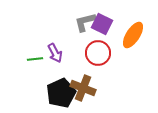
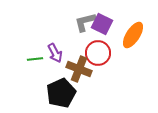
brown cross: moved 4 px left, 19 px up
